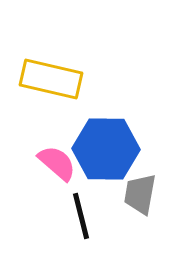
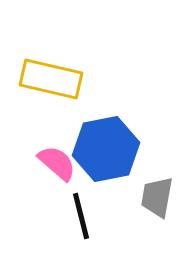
blue hexagon: rotated 12 degrees counterclockwise
gray trapezoid: moved 17 px right, 3 px down
